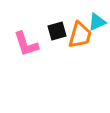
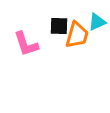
black square: moved 2 px right, 5 px up; rotated 18 degrees clockwise
orange trapezoid: moved 3 px left
